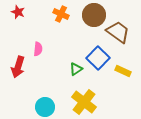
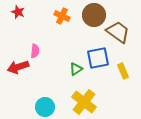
orange cross: moved 1 px right, 2 px down
pink semicircle: moved 3 px left, 2 px down
blue square: rotated 35 degrees clockwise
red arrow: rotated 55 degrees clockwise
yellow rectangle: rotated 42 degrees clockwise
